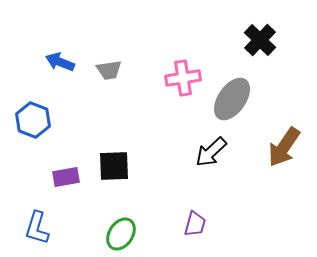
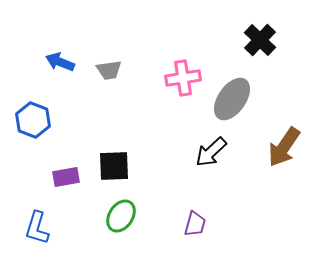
green ellipse: moved 18 px up
